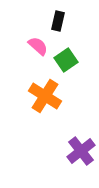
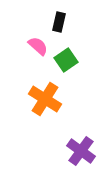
black rectangle: moved 1 px right, 1 px down
orange cross: moved 3 px down
purple cross: rotated 16 degrees counterclockwise
